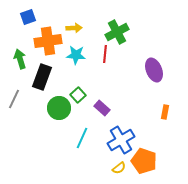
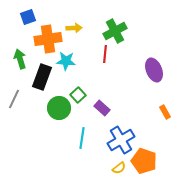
green cross: moved 2 px left, 1 px up
orange cross: moved 2 px up
cyan star: moved 10 px left, 6 px down
orange rectangle: rotated 40 degrees counterclockwise
cyan line: rotated 15 degrees counterclockwise
